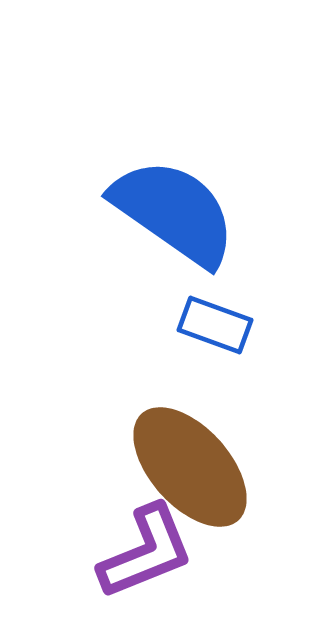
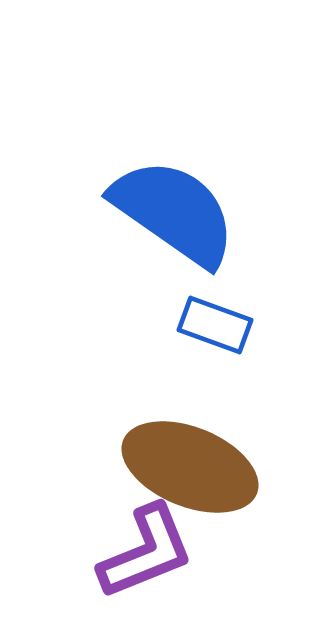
brown ellipse: rotated 26 degrees counterclockwise
